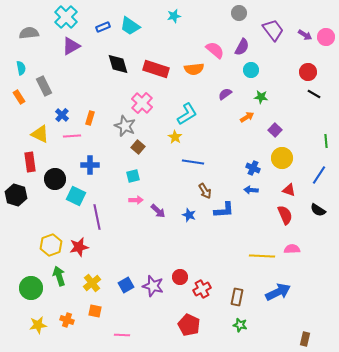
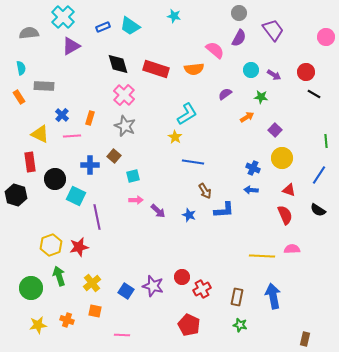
cyan star at (174, 16): rotated 24 degrees clockwise
cyan cross at (66, 17): moved 3 px left
purple arrow at (305, 35): moved 31 px left, 40 px down
purple semicircle at (242, 47): moved 3 px left, 9 px up
red circle at (308, 72): moved 2 px left
gray rectangle at (44, 86): rotated 60 degrees counterclockwise
pink cross at (142, 103): moved 18 px left, 8 px up
brown square at (138, 147): moved 24 px left, 9 px down
red circle at (180, 277): moved 2 px right
blue square at (126, 285): moved 6 px down; rotated 28 degrees counterclockwise
blue arrow at (278, 292): moved 5 px left, 4 px down; rotated 75 degrees counterclockwise
